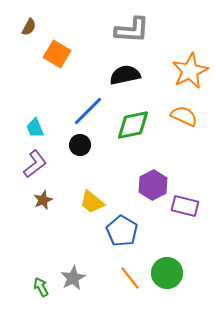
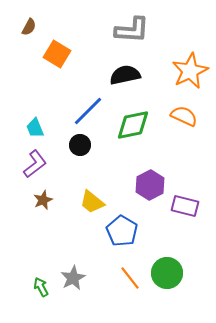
purple hexagon: moved 3 px left
